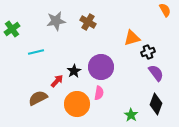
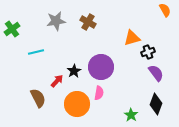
brown semicircle: rotated 90 degrees clockwise
